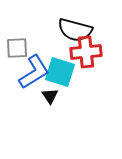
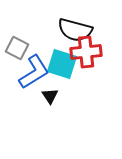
gray square: rotated 30 degrees clockwise
cyan square: moved 2 px right, 8 px up
